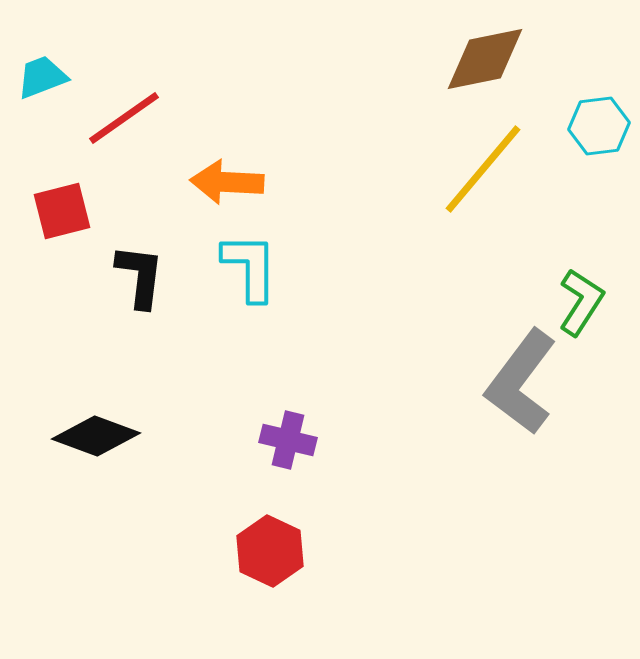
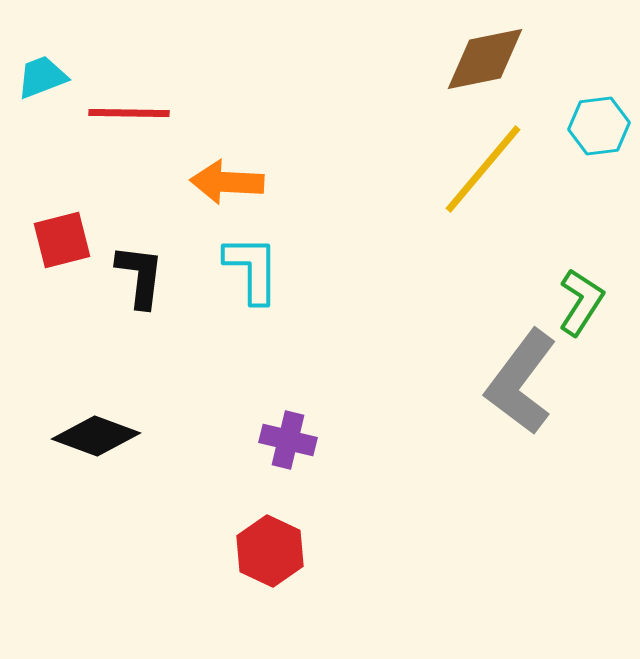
red line: moved 5 px right, 5 px up; rotated 36 degrees clockwise
red square: moved 29 px down
cyan L-shape: moved 2 px right, 2 px down
